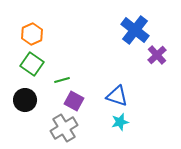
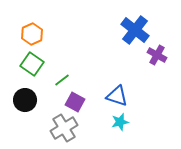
purple cross: rotated 18 degrees counterclockwise
green line: rotated 21 degrees counterclockwise
purple square: moved 1 px right, 1 px down
